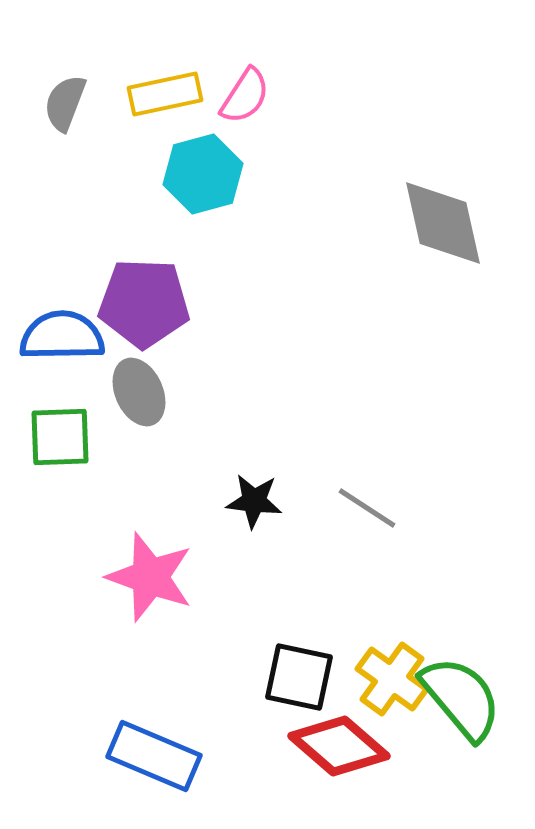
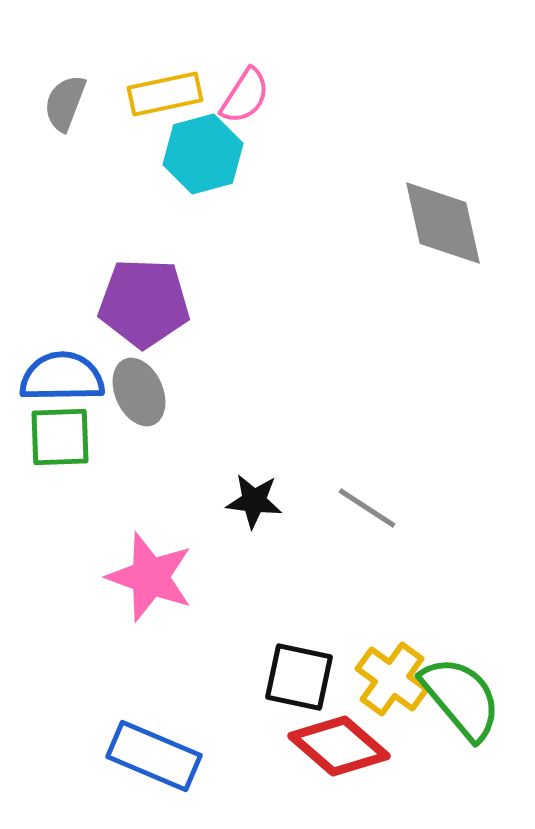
cyan hexagon: moved 20 px up
blue semicircle: moved 41 px down
